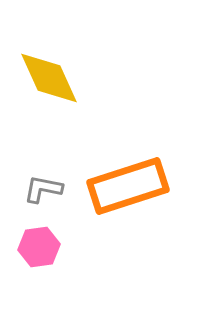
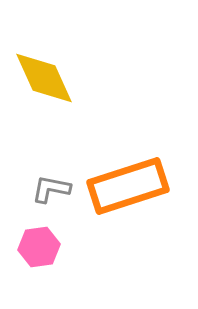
yellow diamond: moved 5 px left
gray L-shape: moved 8 px right
